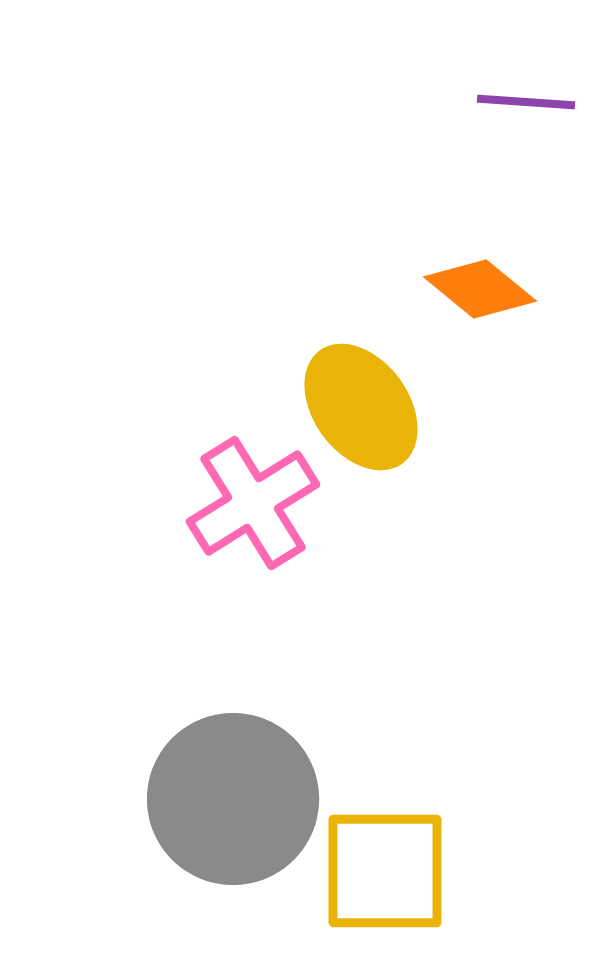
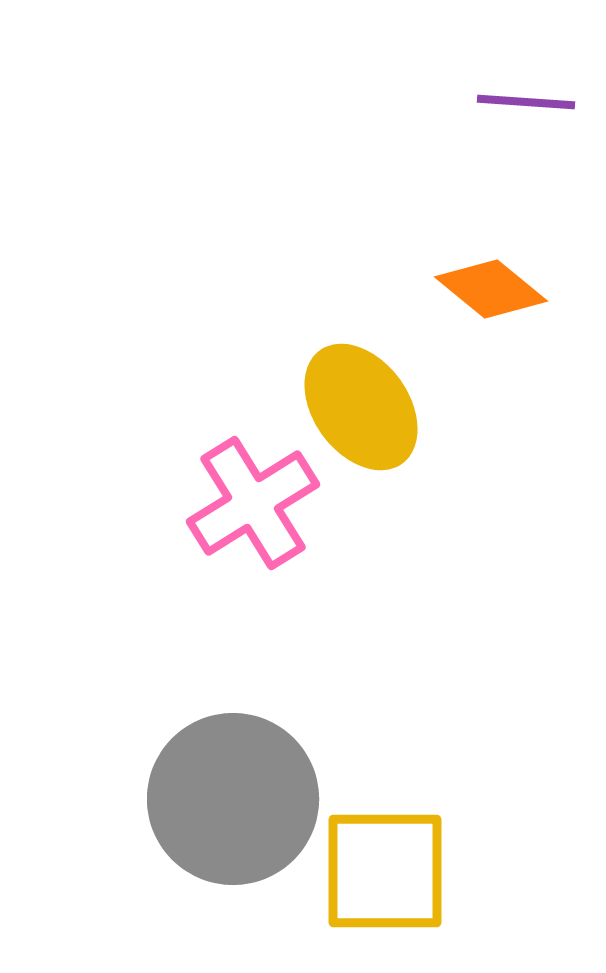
orange diamond: moved 11 px right
